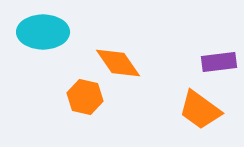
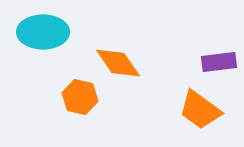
orange hexagon: moved 5 px left
